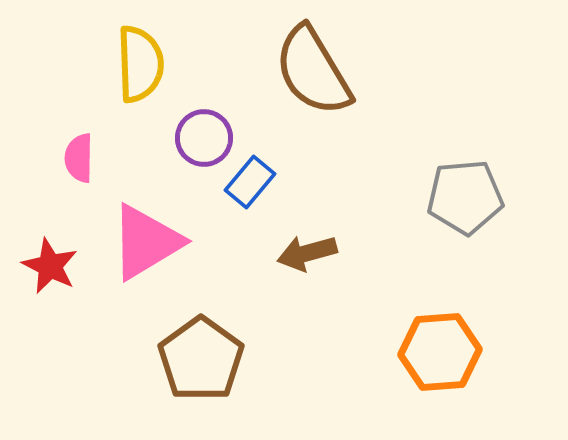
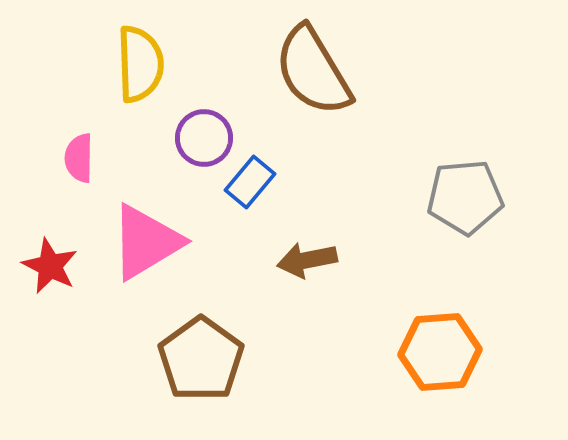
brown arrow: moved 7 px down; rotated 4 degrees clockwise
